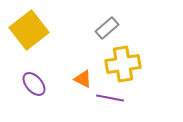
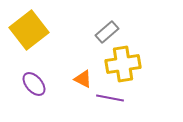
gray rectangle: moved 4 px down
